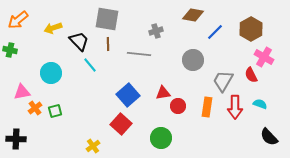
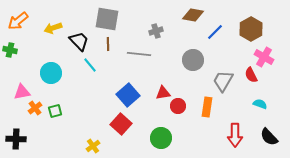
orange arrow: moved 1 px down
red arrow: moved 28 px down
